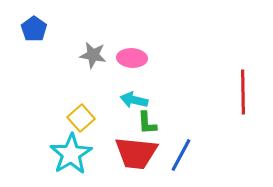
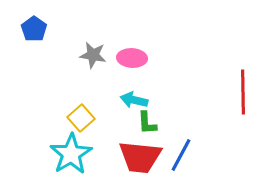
red trapezoid: moved 4 px right, 4 px down
